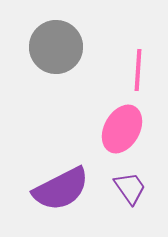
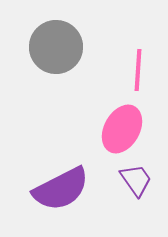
purple trapezoid: moved 6 px right, 8 px up
